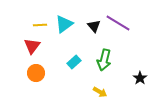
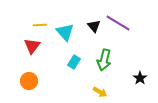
cyan triangle: moved 1 px right, 8 px down; rotated 36 degrees counterclockwise
cyan rectangle: rotated 16 degrees counterclockwise
orange circle: moved 7 px left, 8 px down
